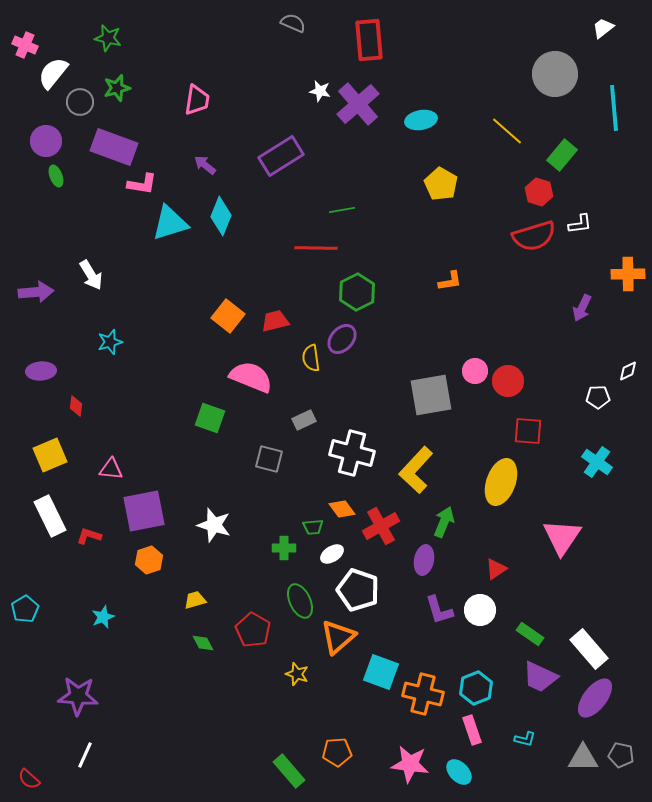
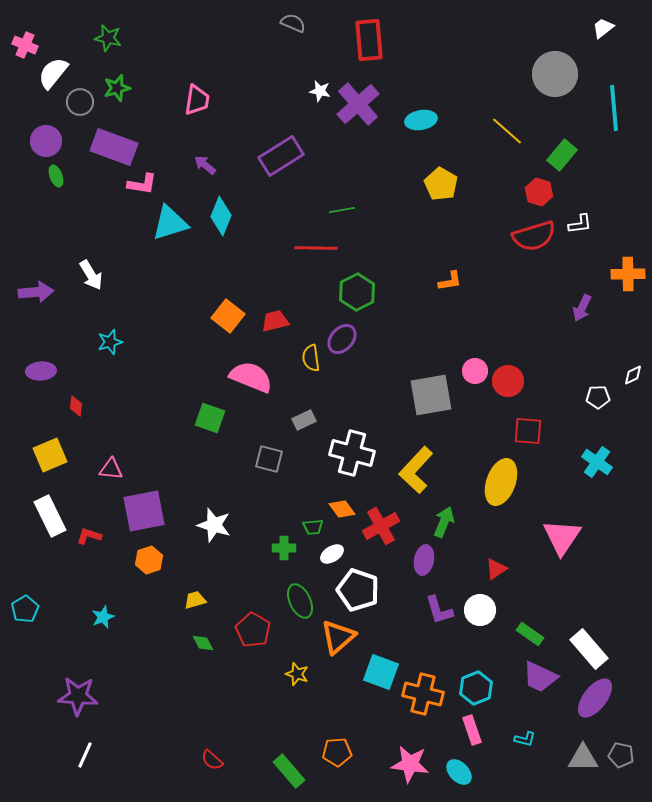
white diamond at (628, 371): moved 5 px right, 4 px down
red semicircle at (29, 779): moved 183 px right, 19 px up
